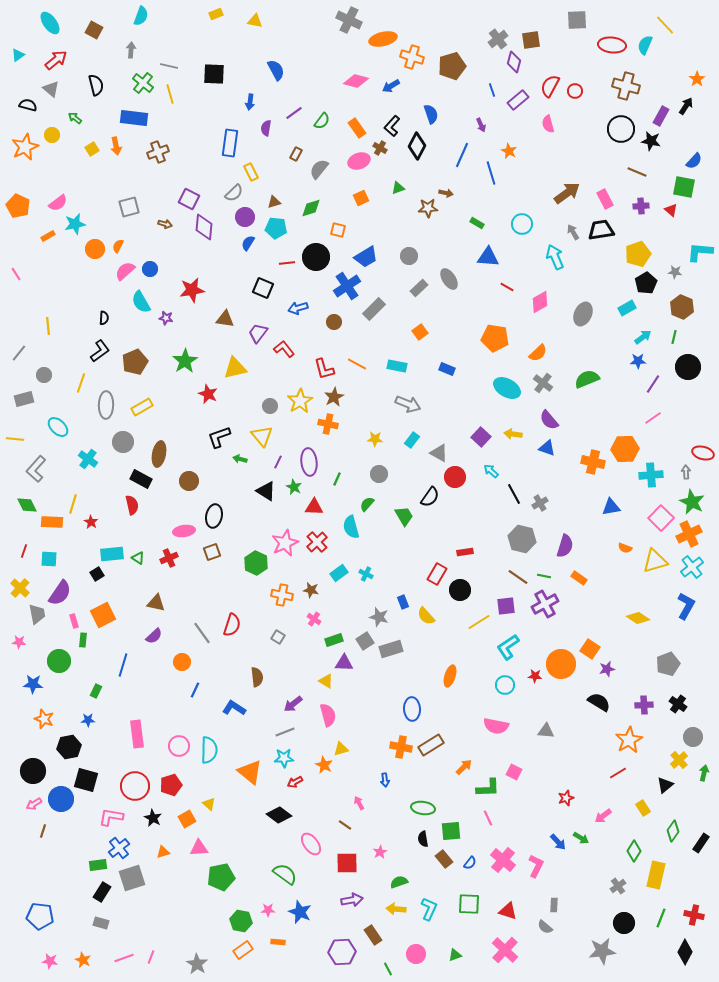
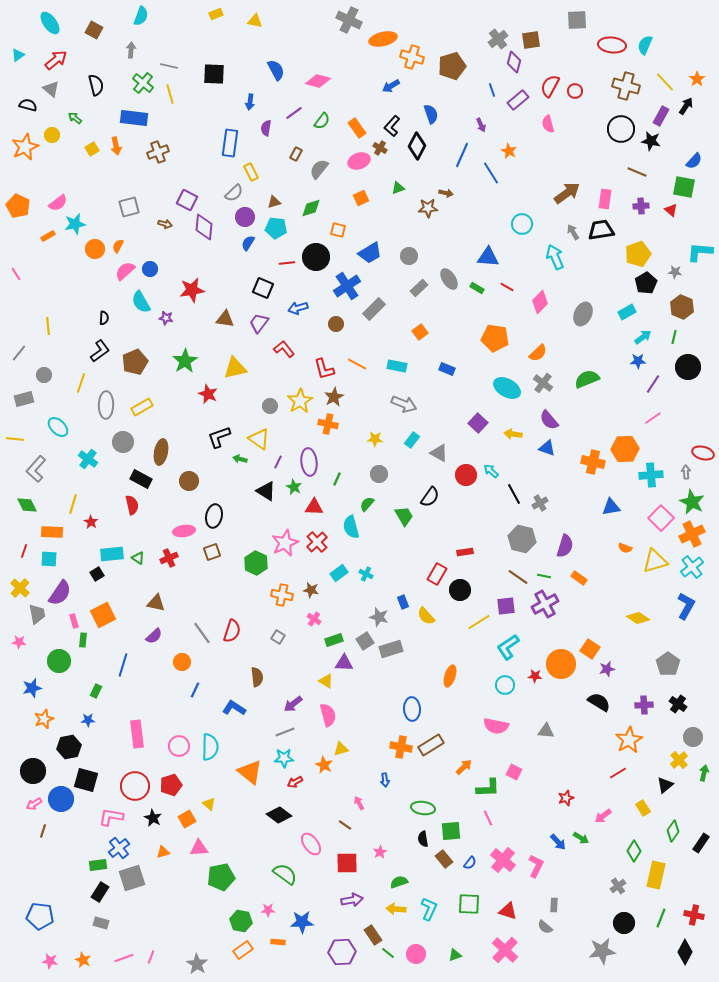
yellow line at (665, 25): moved 57 px down
pink diamond at (356, 81): moved 38 px left
blue line at (491, 173): rotated 15 degrees counterclockwise
purple square at (189, 199): moved 2 px left, 1 px down
pink rectangle at (605, 199): rotated 36 degrees clockwise
green rectangle at (477, 223): moved 65 px down
blue trapezoid at (366, 257): moved 4 px right, 4 px up
pink diamond at (540, 302): rotated 15 degrees counterclockwise
cyan rectangle at (627, 308): moved 4 px down
brown circle at (334, 322): moved 2 px right, 2 px down
purple trapezoid at (258, 333): moved 1 px right, 10 px up
gray arrow at (408, 404): moved 4 px left
yellow triangle at (262, 436): moved 3 px left, 3 px down; rotated 15 degrees counterclockwise
purple square at (481, 437): moved 3 px left, 14 px up
brown ellipse at (159, 454): moved 2 px right, 2 px up
red circle at (455, 477): moved 11 px right, 2 px up
orange rectangle at (52, 522): moved 10 px down
orange cross at (689, 534): moved 3 px right
red semicircle at (232, 625): moved 6 px down
gray pentagon at (668, 664): rotated 15 degrees counterclockwise
blue star at (33, 684): moved 1 px left, 4 px down; rotated 18 degrees counterclockwise
orange star at (44, 719): rotated 30 degrees clockwise
cyan semicircle at (209, 750): moved 1 px right, 3 px up
black rectangle at (102, 892): moved 2 px left
blue star at (300, 912): moved 2 px right, 10 px down; rotated 25 degrees counterclockwise
green line at (388, 969): moved 16 px up; rotated 24 degrees counterclockwise
